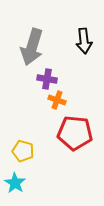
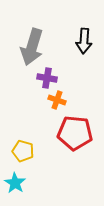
black arrow: rotated 10 degrees clockwise
purple cross: moved 1 px up
